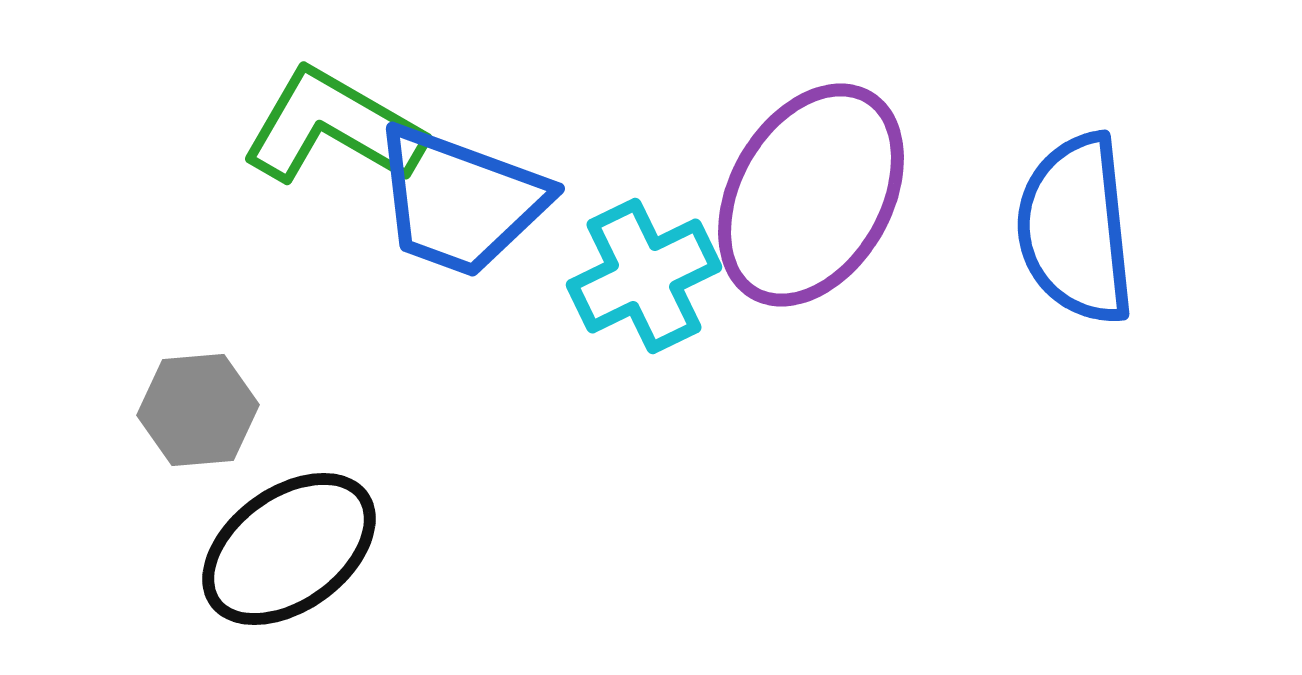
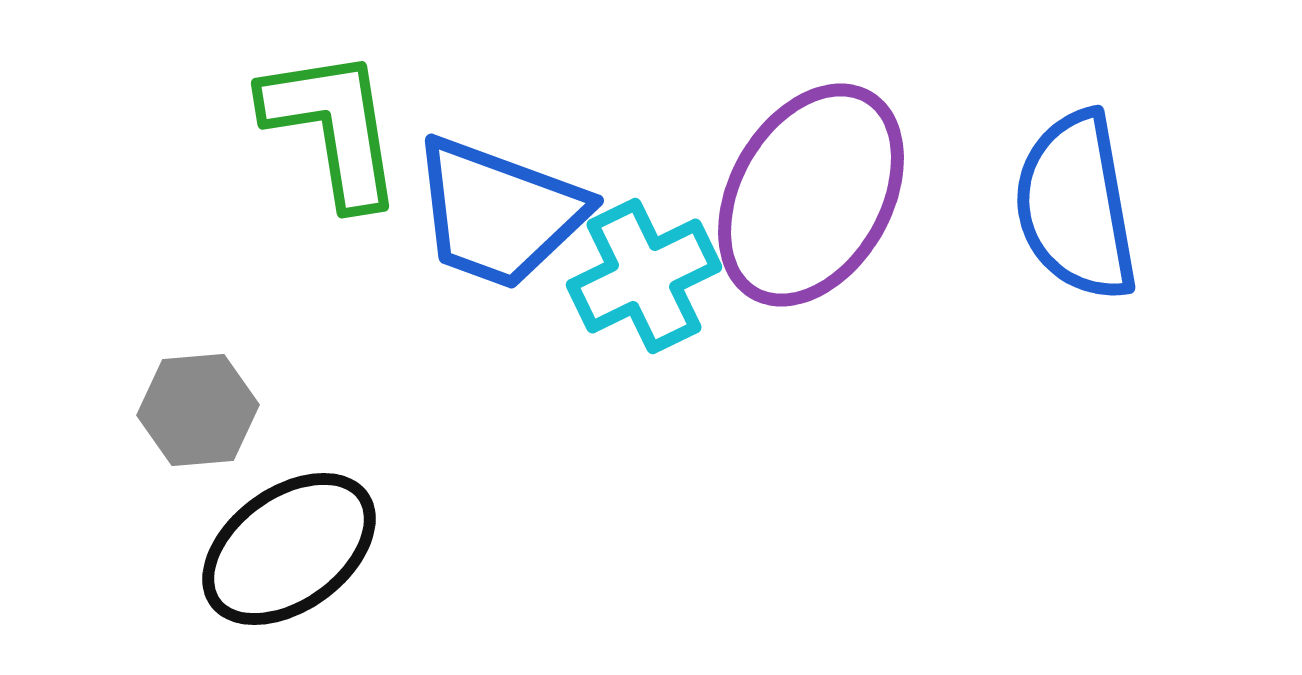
green L-shape: rotated 51 degrees clockwise
blue trapezoid: moved 39 px right, 12 px down
blue semicircle: moved 23 px up; rotated 4 degrees counterclockwise
